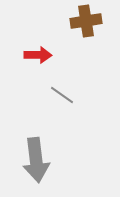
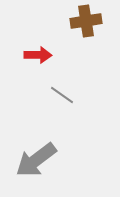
gray arrow: rotated 60 degrees clockwise
